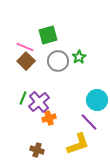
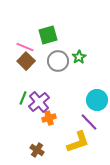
yellow L-shape: moved 2 px up
brown cross: rotated 16 degrees clockwise
